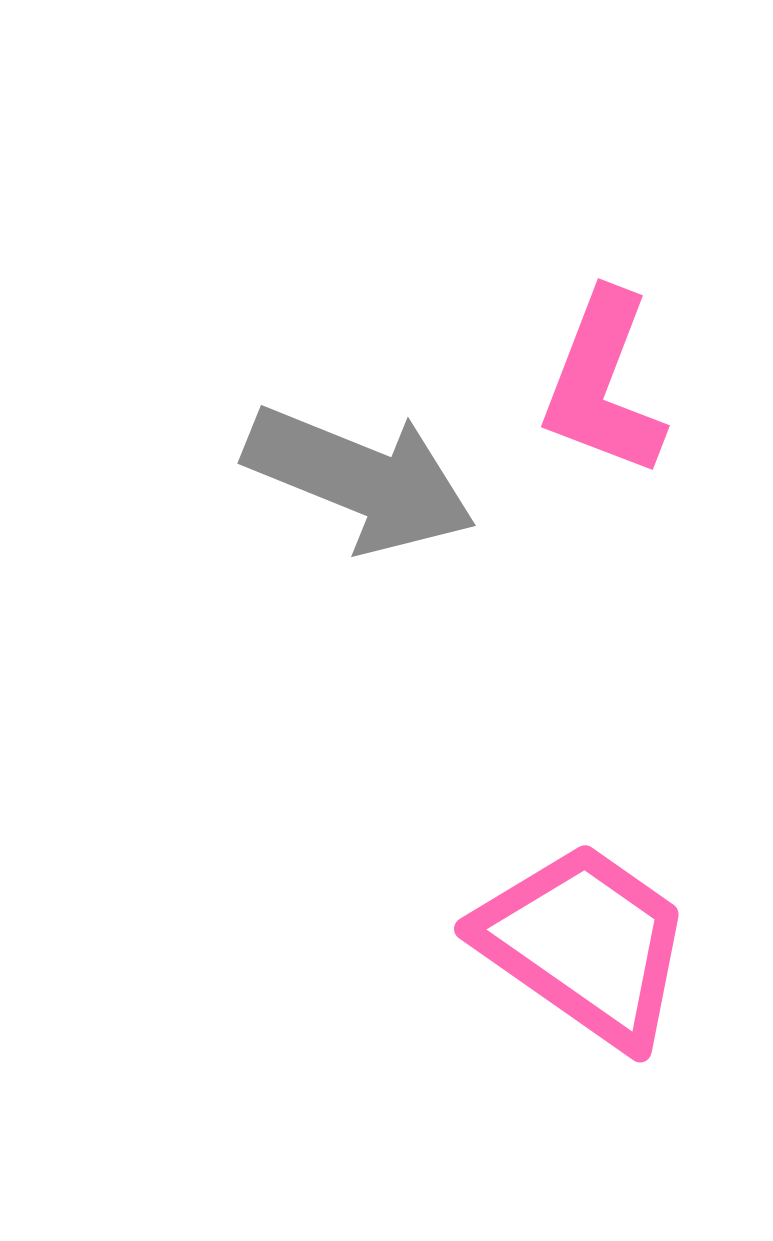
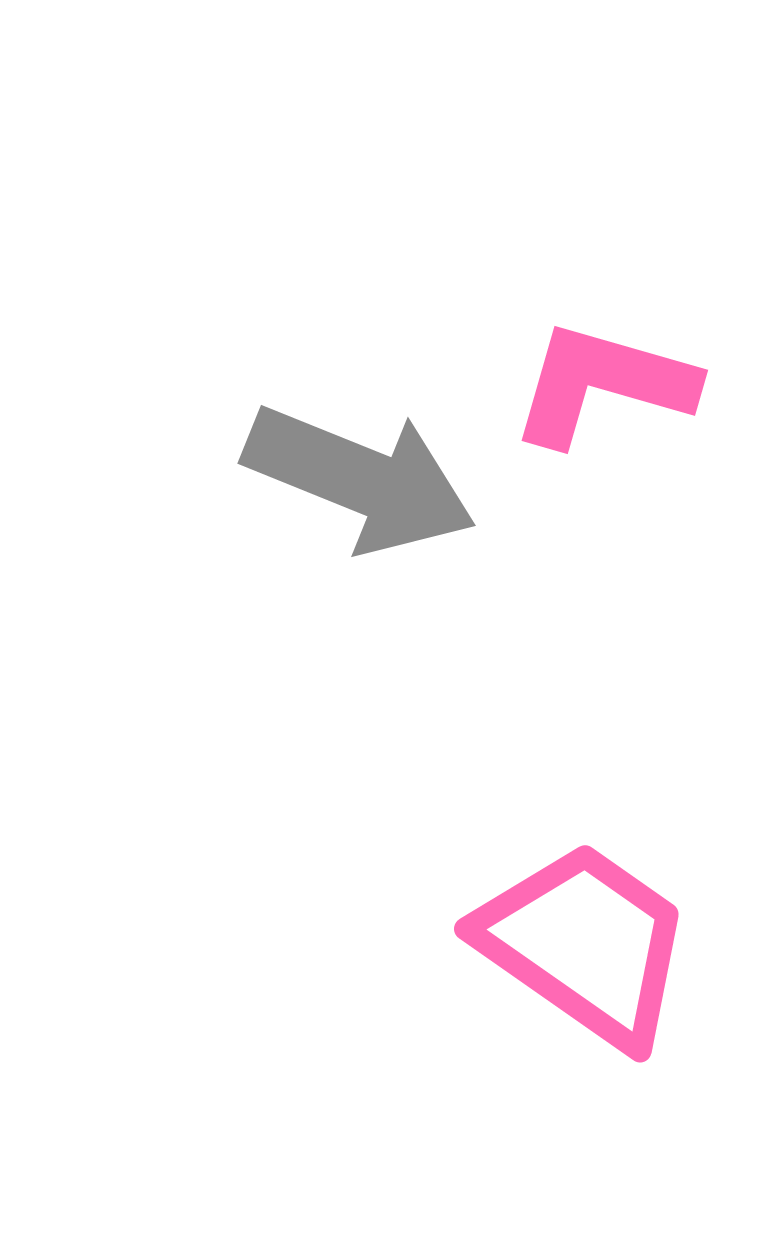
pink L-shape: rotated 85 degrees clockwise
